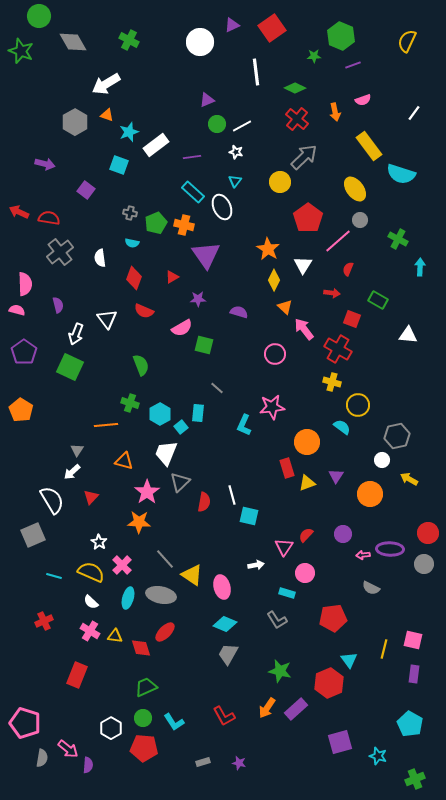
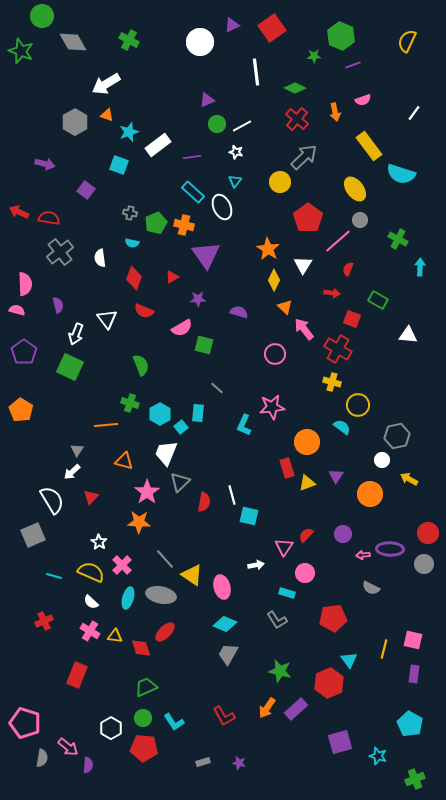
green circle at (39, 16): moved 3 px right
white rectangle at (156, 145): moved 2 px right
pink arrow at (68, 749): moved 2 px up
